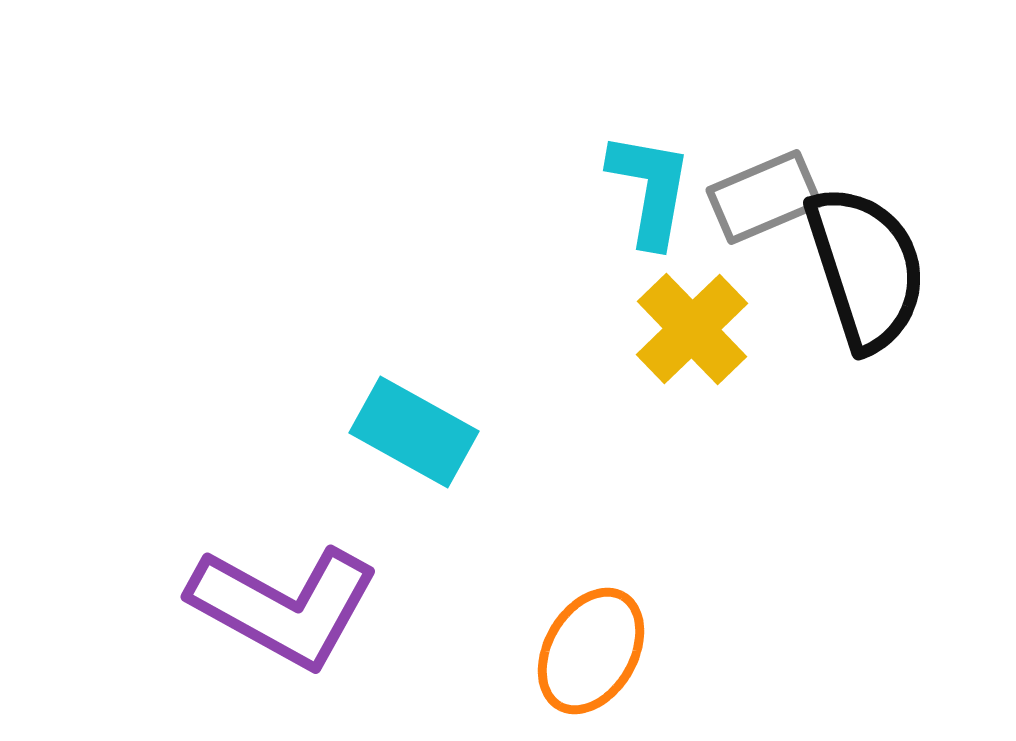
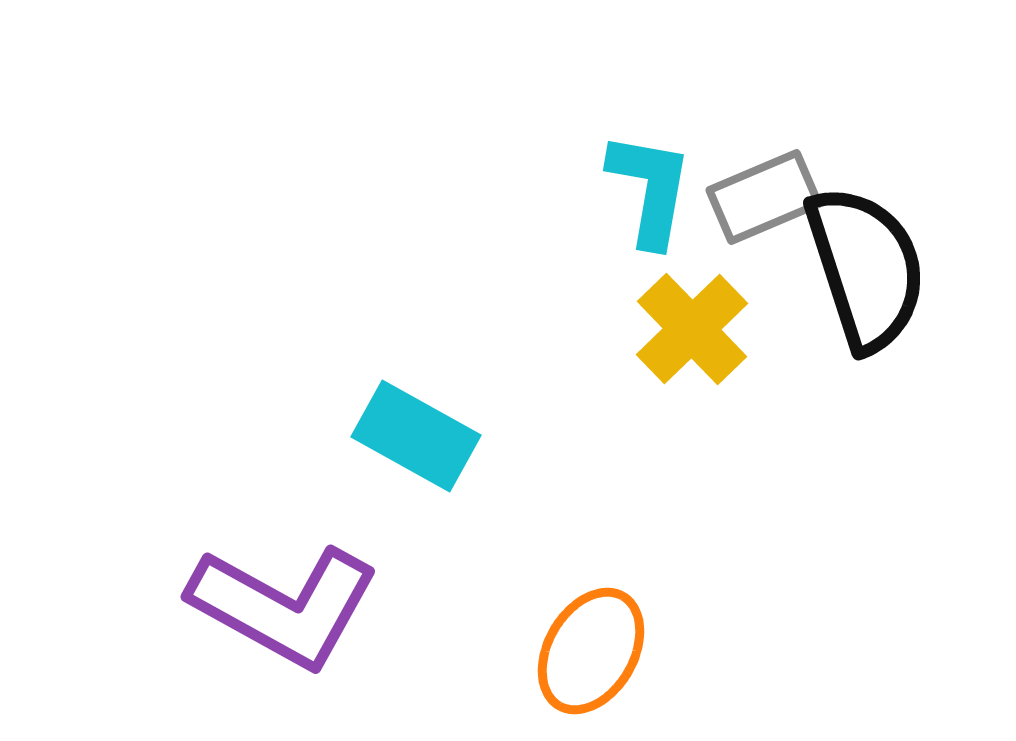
cyan rectangle: moved 2 px right, 4 px down
